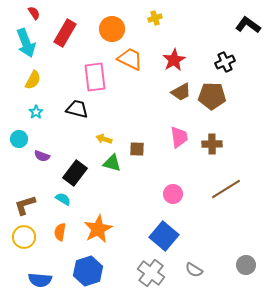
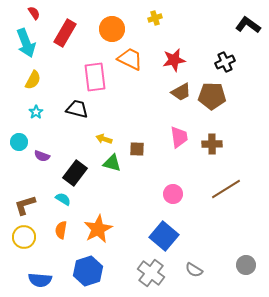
red star: rotated 20 degrees clockwise
cyan circle: moved 3 px down
orange semicircle: moved 1 px right, 2 px up
